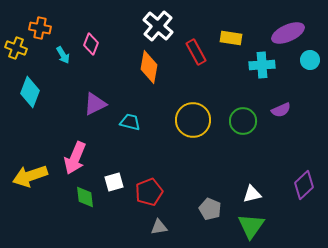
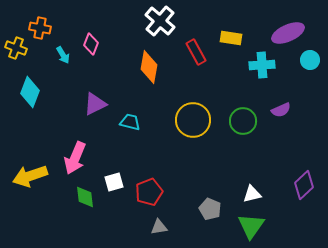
white cross: moved 2 px right, 5 px up
